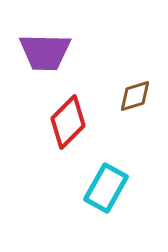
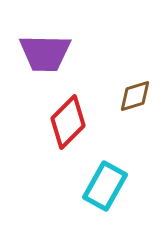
purple trapezoid: moved 1 px down
cyan rectangle: moved 1 px left, 2 px up
